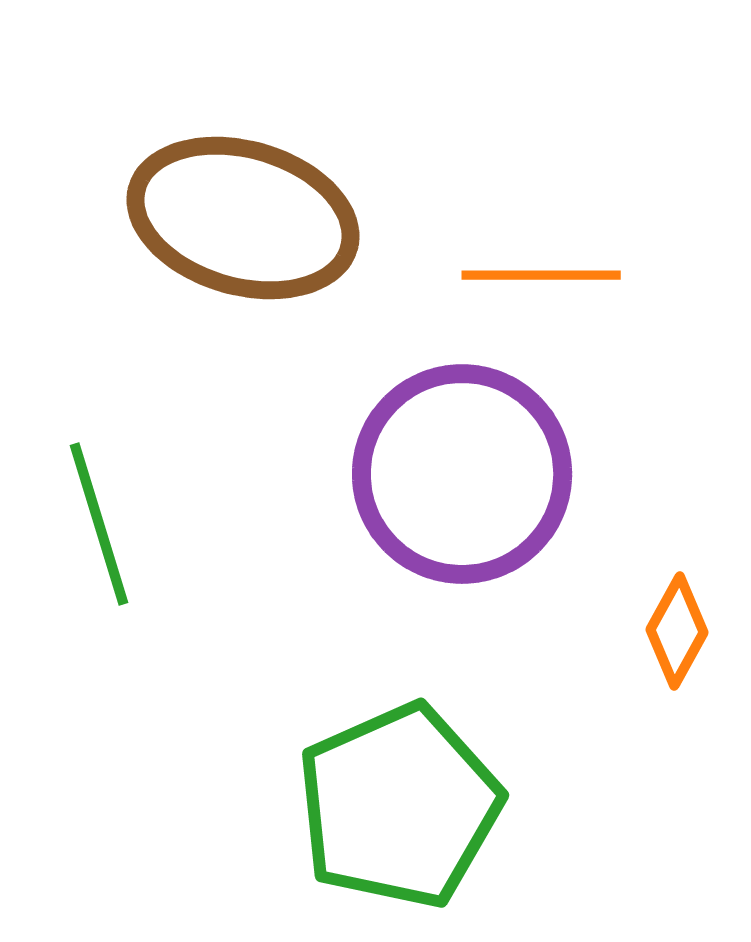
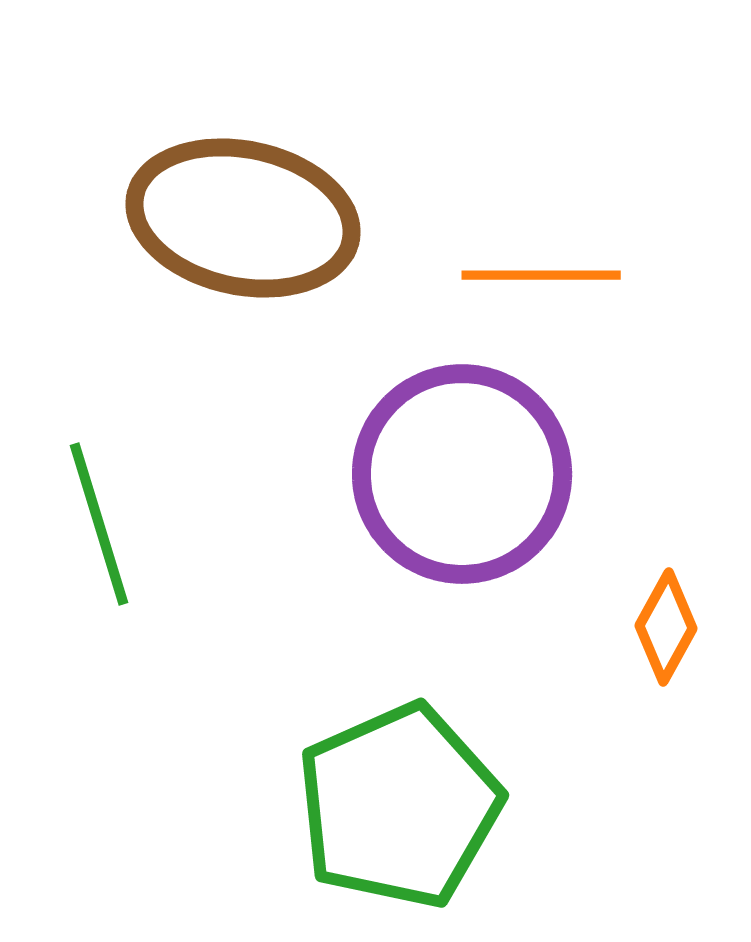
brown ellipse: rotated 4 degrees counterclockwise
orange diamond: moved 11 px left, 4 px up
